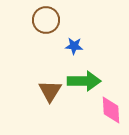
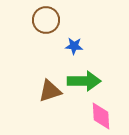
brown triangle: rotated 40 degrees clockwise
pink diamond: moved 10 px left, 6 px down
